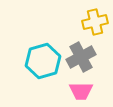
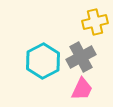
cyan hexagon: rotated 12 degrees counterclockwise
pink trapezoid: moved 1 px right, 2 px up; rotated 65 degrees counterclockwise
